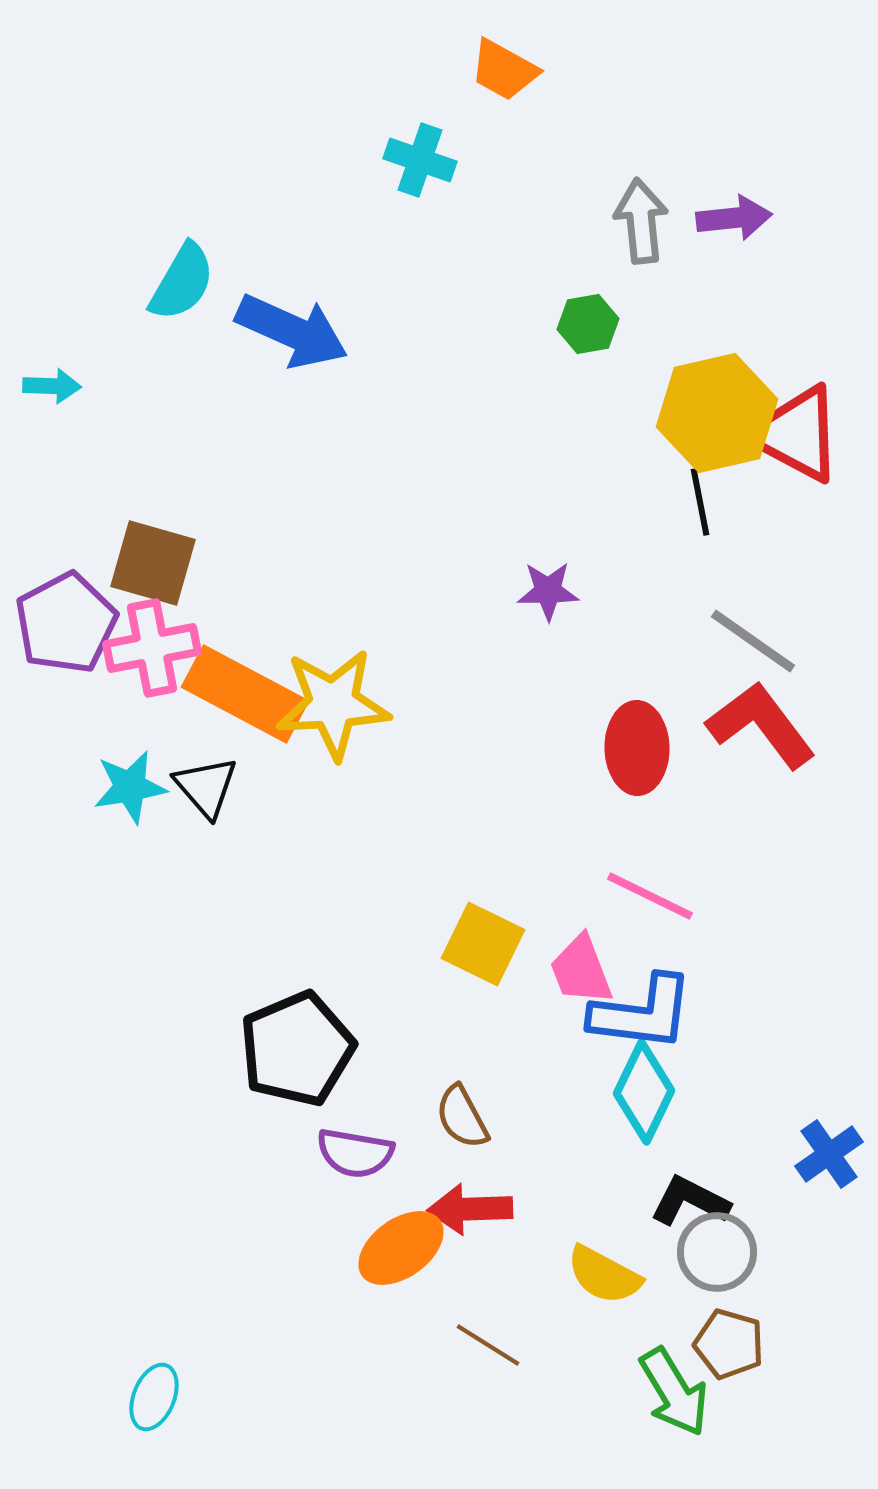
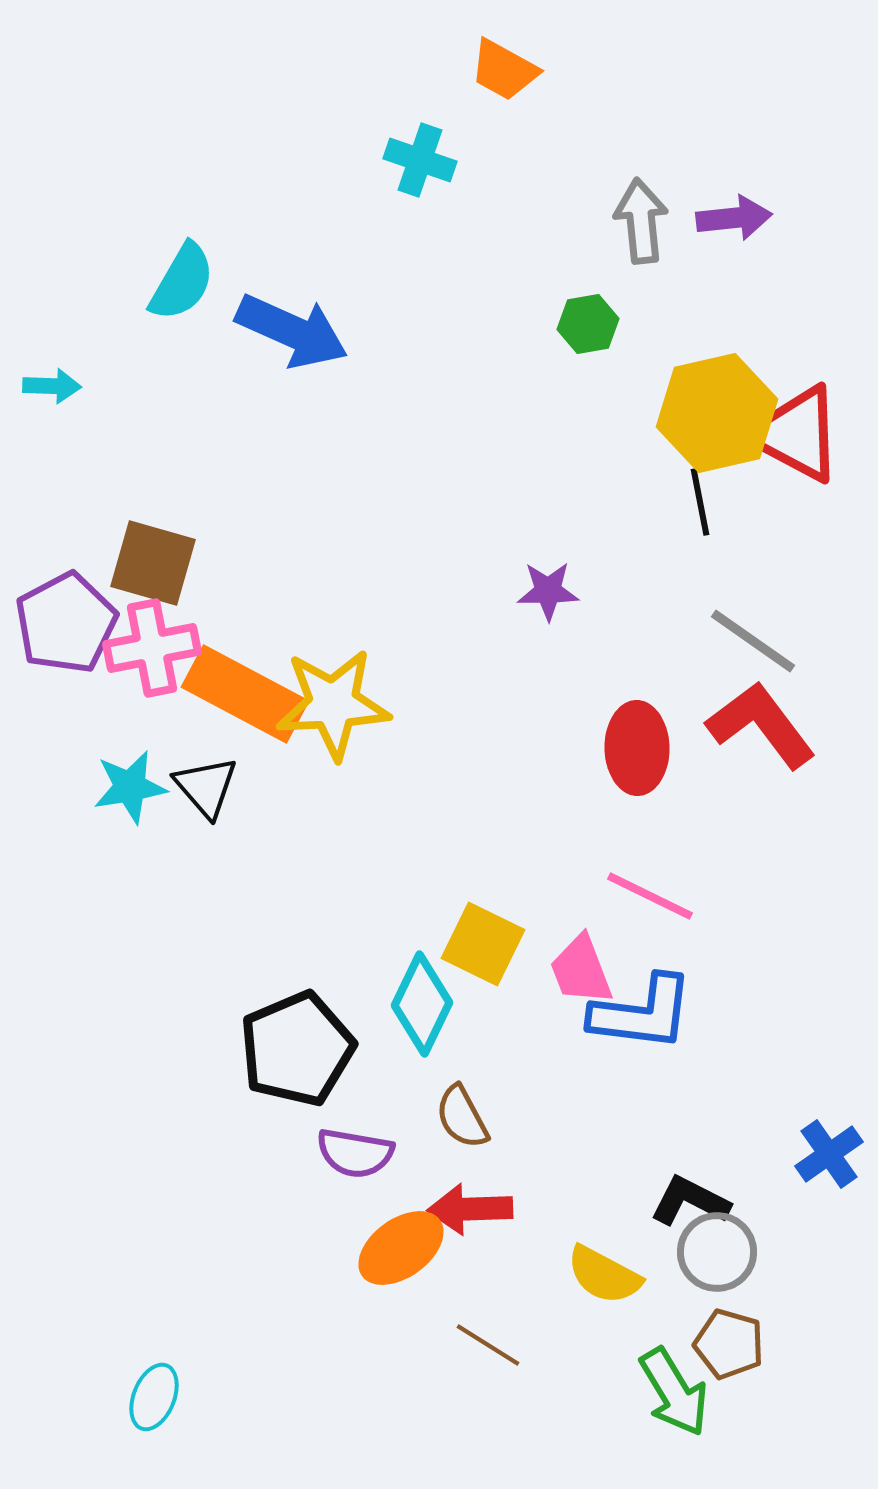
cyan diamond: moved 222 px left, 88 px up
